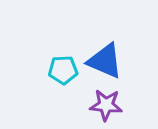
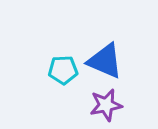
purple star: rotated 16 degrees counterclockwise
